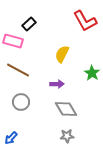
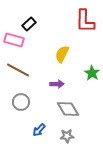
red L-shape: rotated 30 degrees clockwise
pink rectangle: moved 1 px right, 1 px up
gray diamond: moved 2 px right
blue arrow: moved 28 px right, 8 px up
